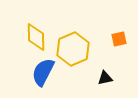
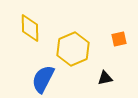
yellow diamond: moved 6 px left, 9 px up
blue semicircle: moved 7 px down
